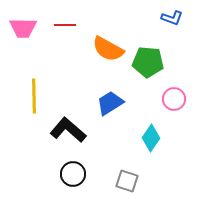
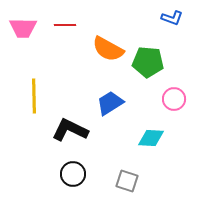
black L-shape: moved 2 px right; rotated 15 degrees counterclockwise
cyan diamond: rotated 60 degrees clockwise
